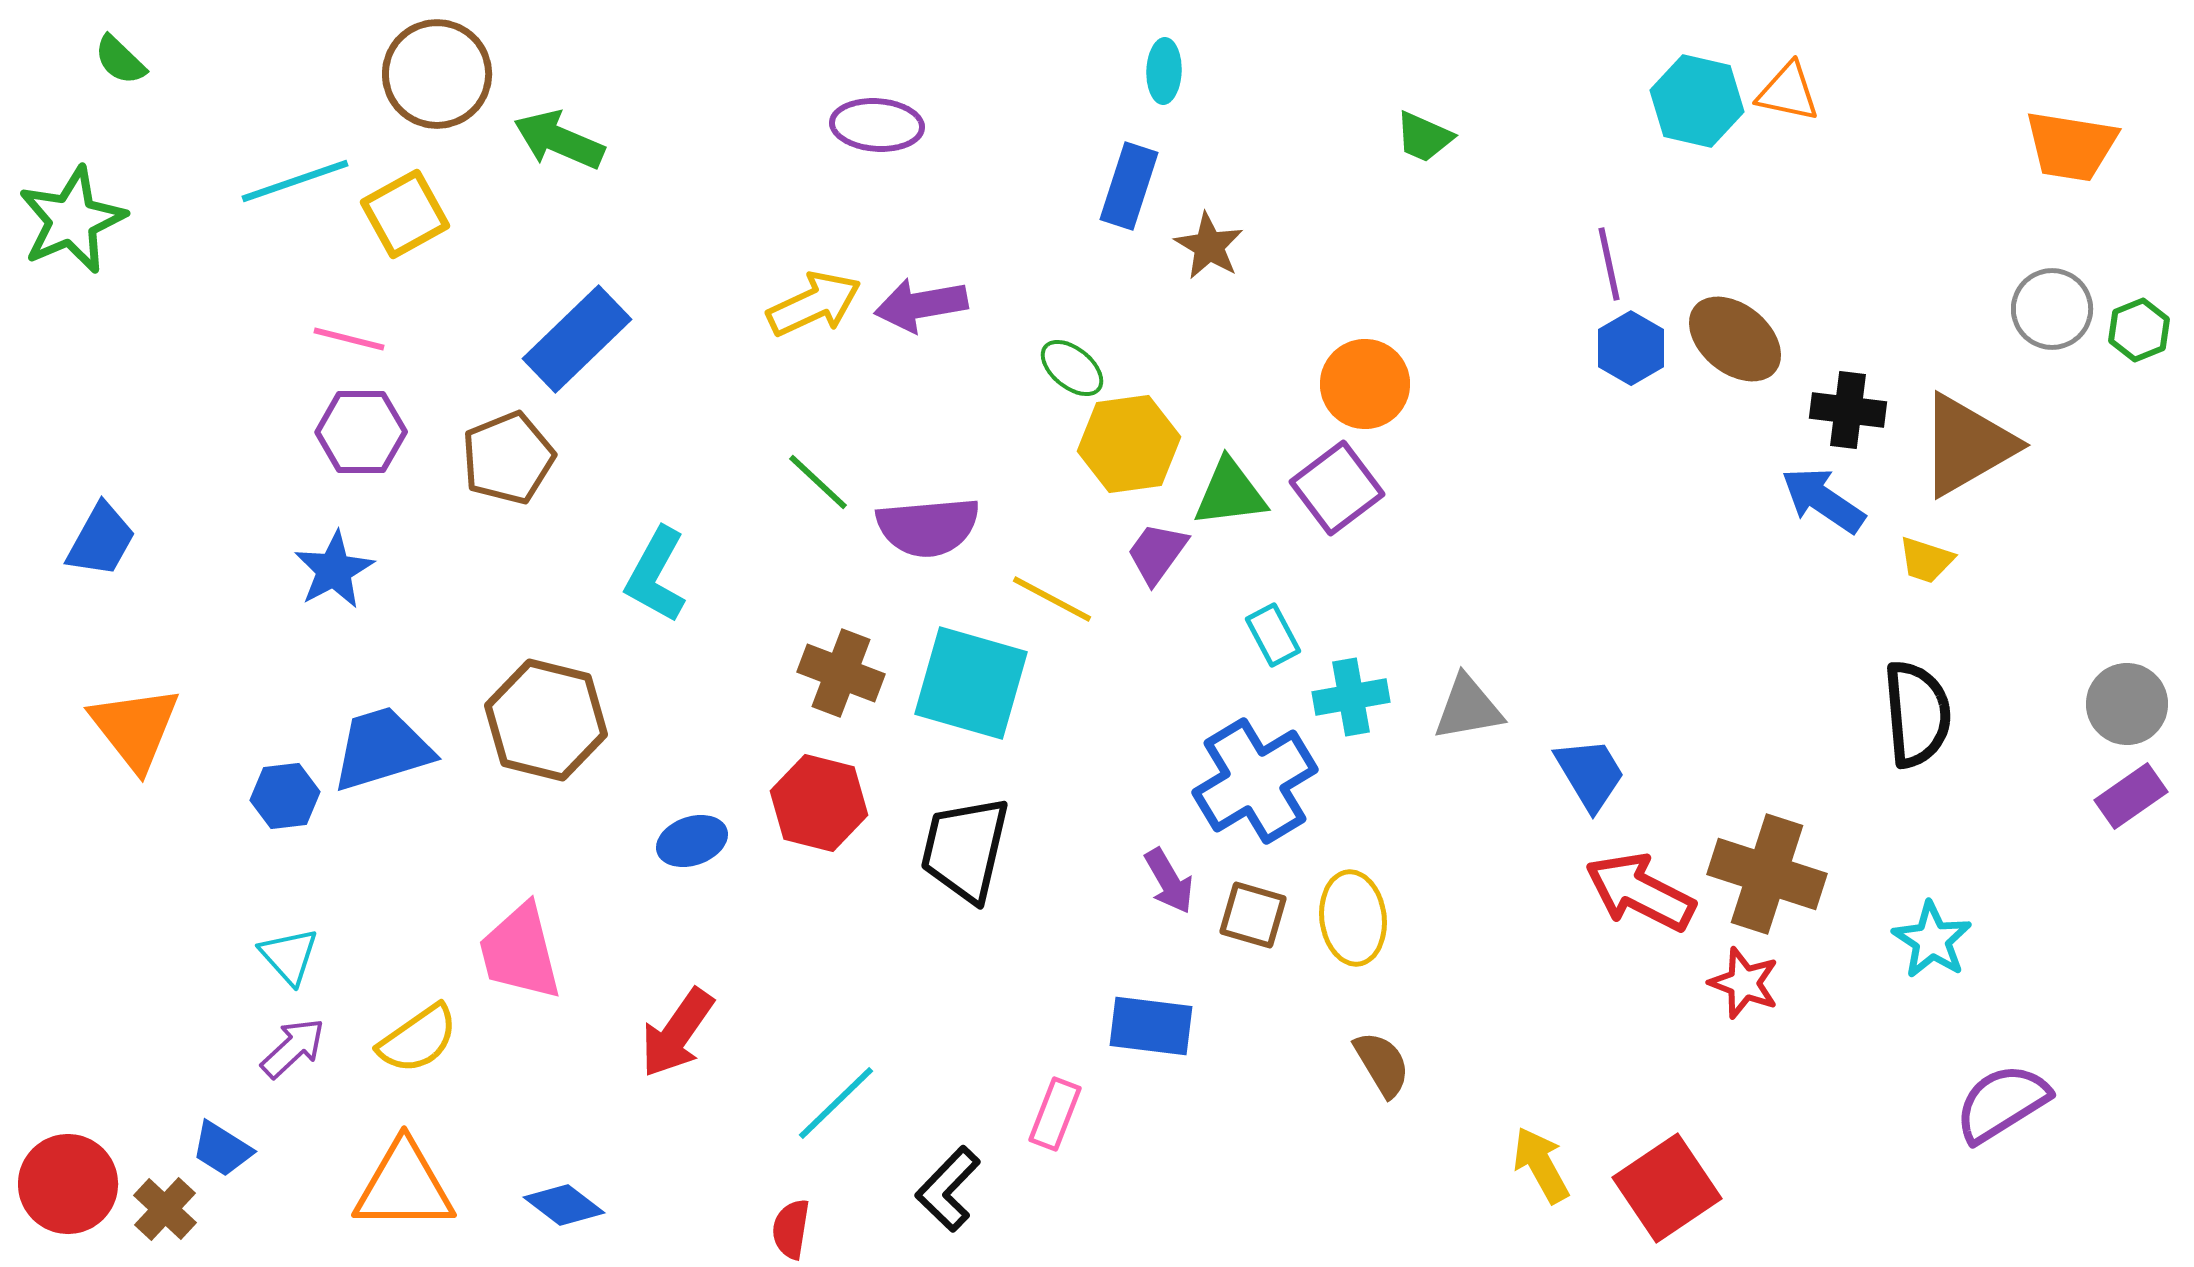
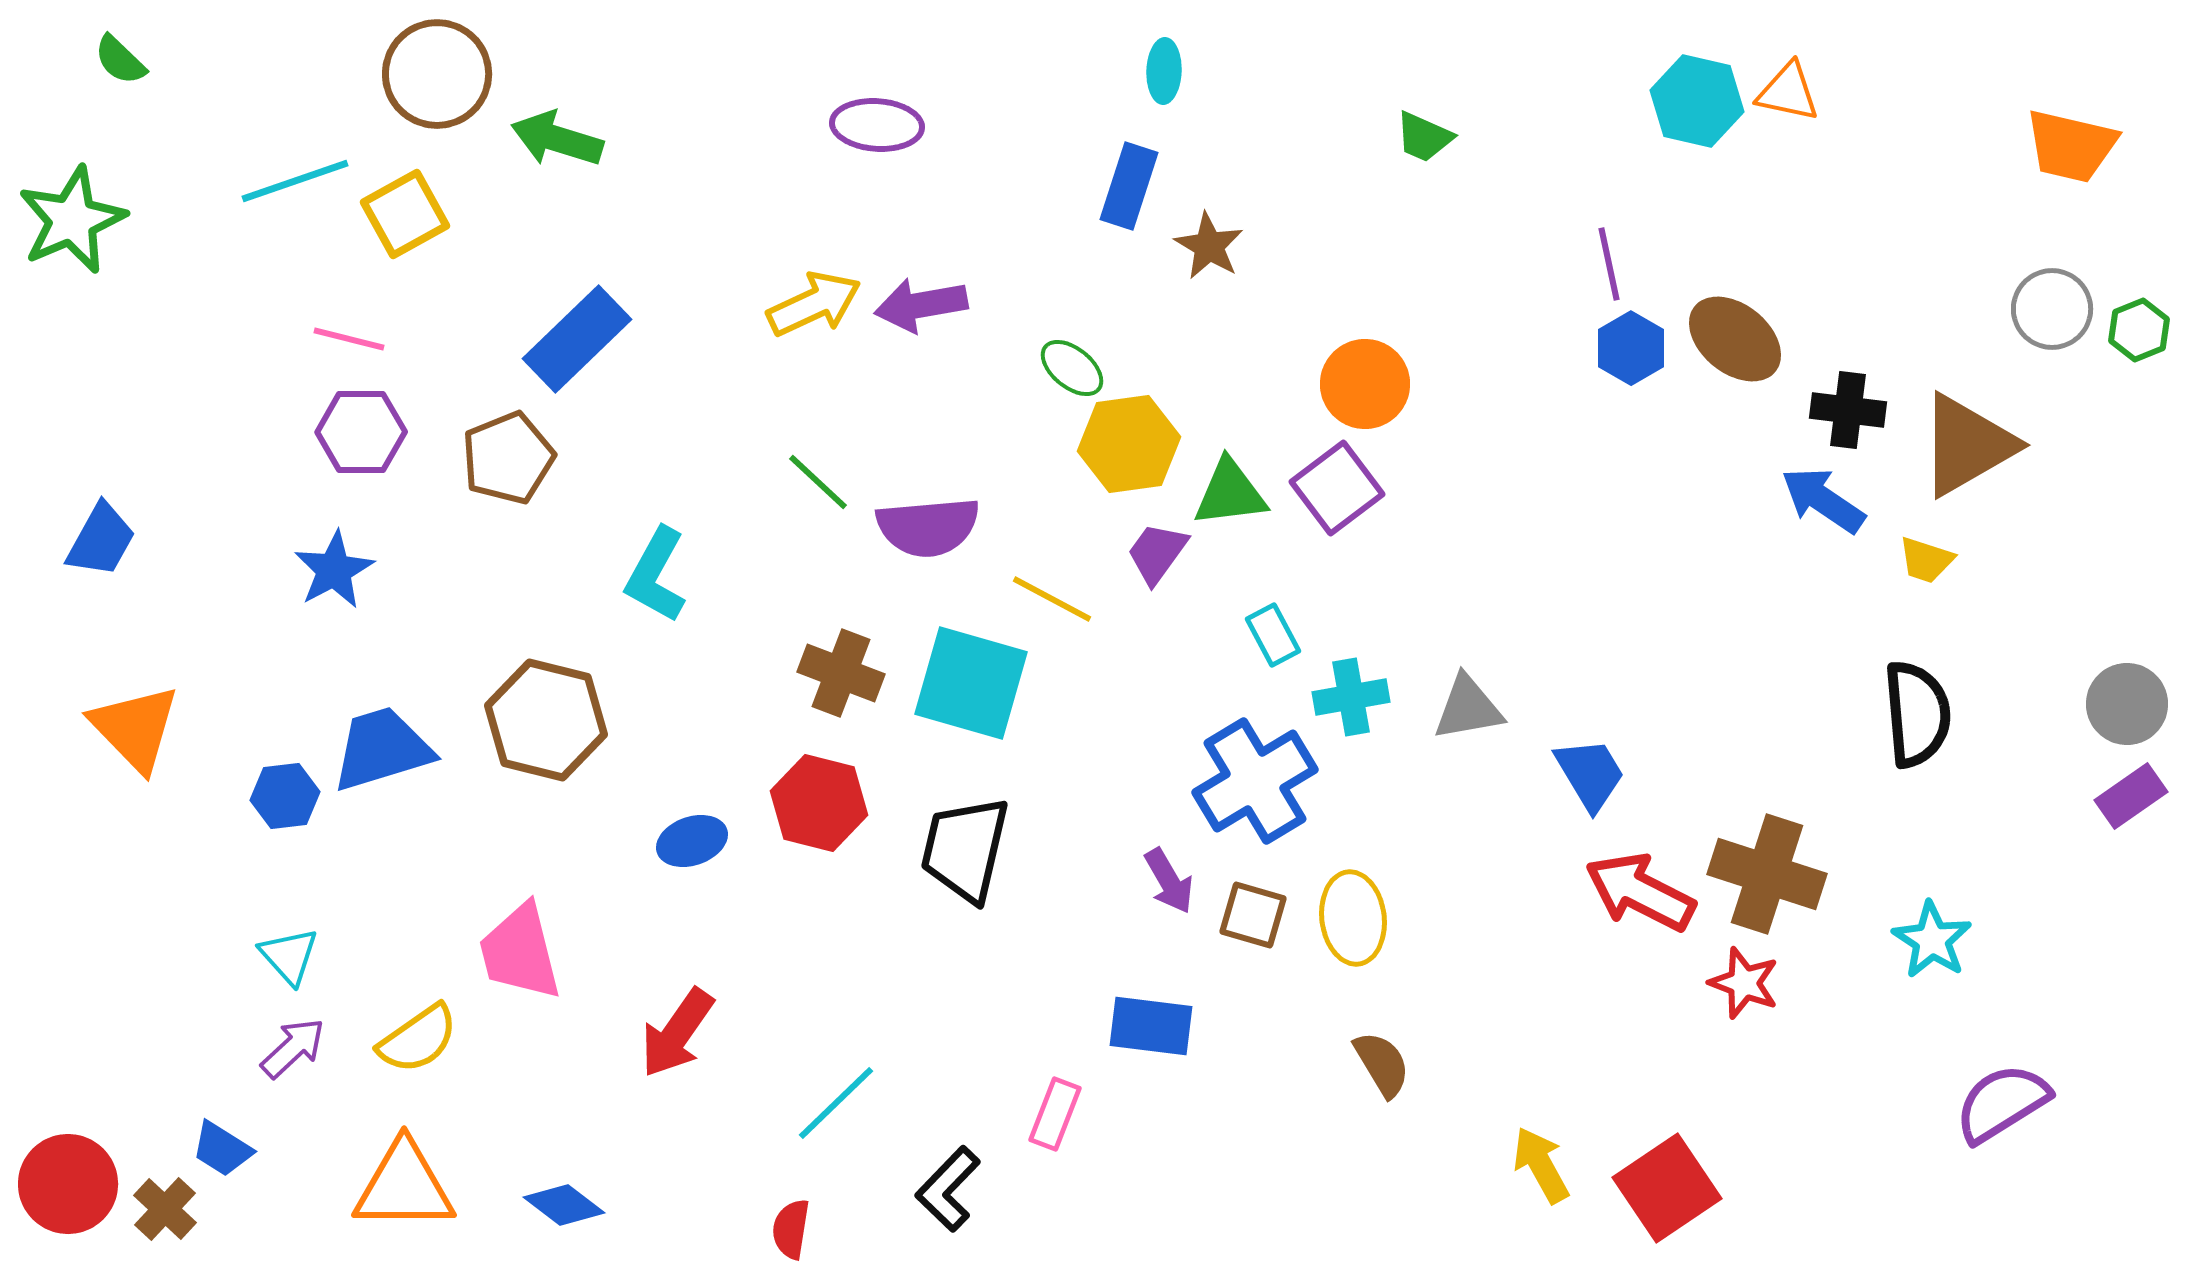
green arrow at (559, 140): moved 2 px left, 1 px up; rotated 6 degrees counterclockwise
orange trapezoid at (2071, 146): rotated 4 degrees clockwise
orange triangle at (135, 728): rotated 6 degrees counterclockwise
